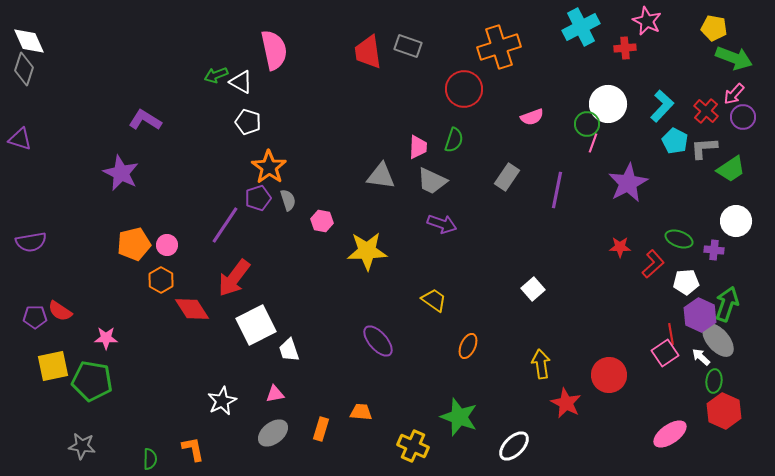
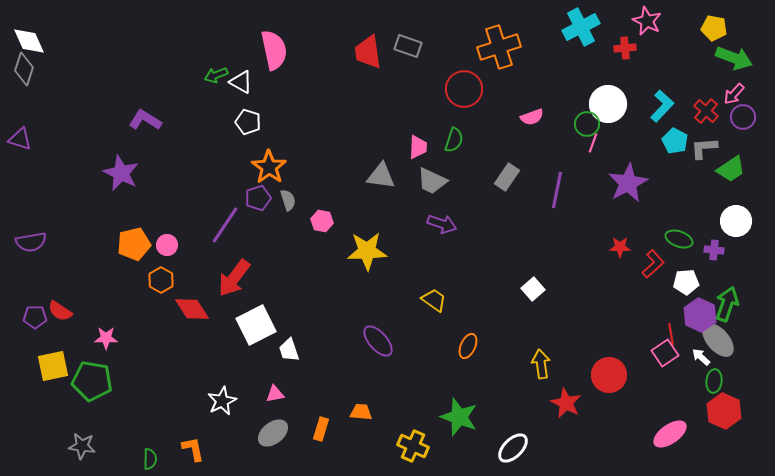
white ellipse at (514, 446): moved 1 px left, 2 px down
